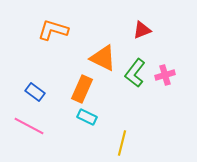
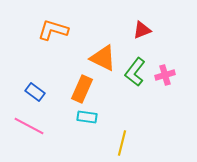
green L-shape: moved 1 px up
cyan rectangle: rotated 18 degrees counterclockwise
